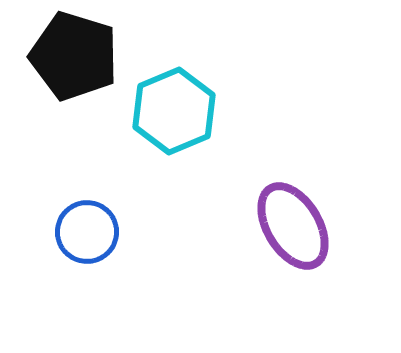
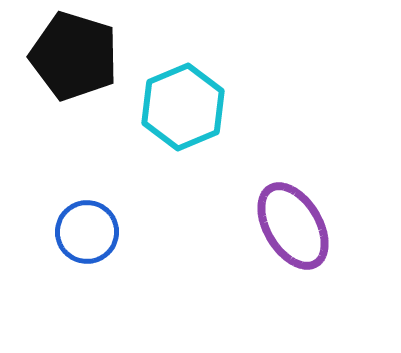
cyan hexagon: moved 9 px right, 4 px up
